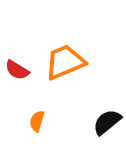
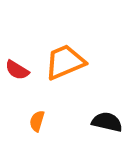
black semicircle: rotated 52 degrees clockwise
